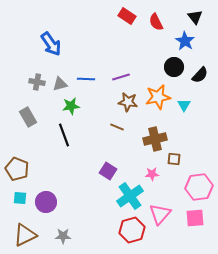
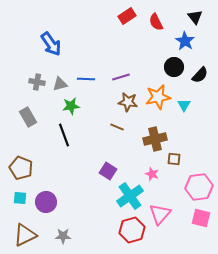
red rectangle: rotated 66 degrees counterclockwise
brown pentagon: moved 4 px right, 1 px up
pink star: rotated 24 degrees clockwise
pink square: moved 6 px right; rotated 18 degrees clockwise
